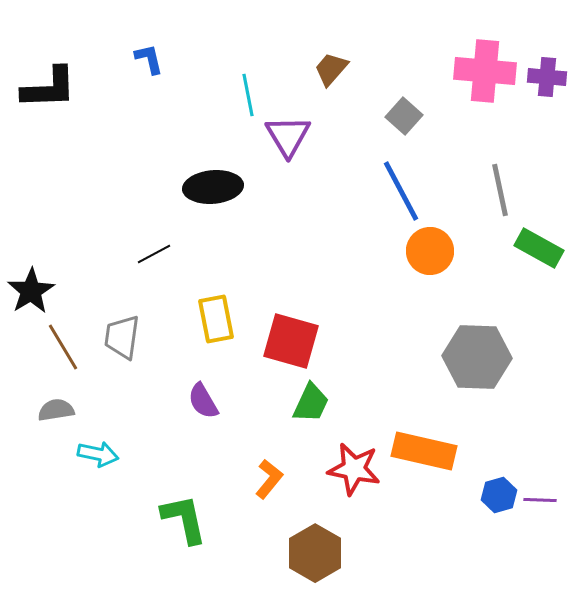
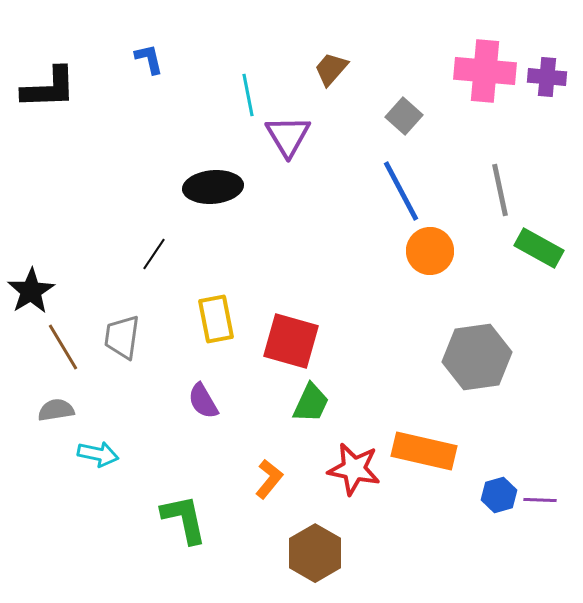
black line: rotated 28 degrees counterclockwise
gray hexagon: rotated 10 degrees counterclockwise
